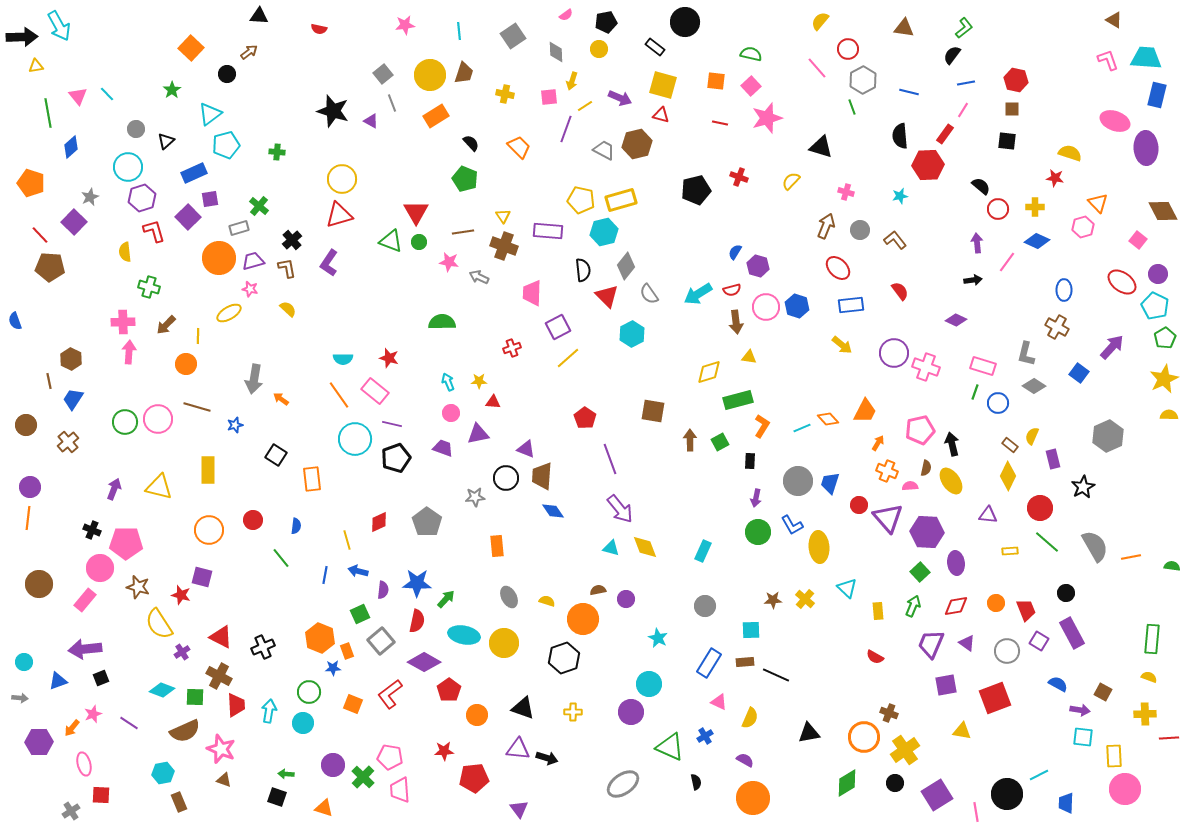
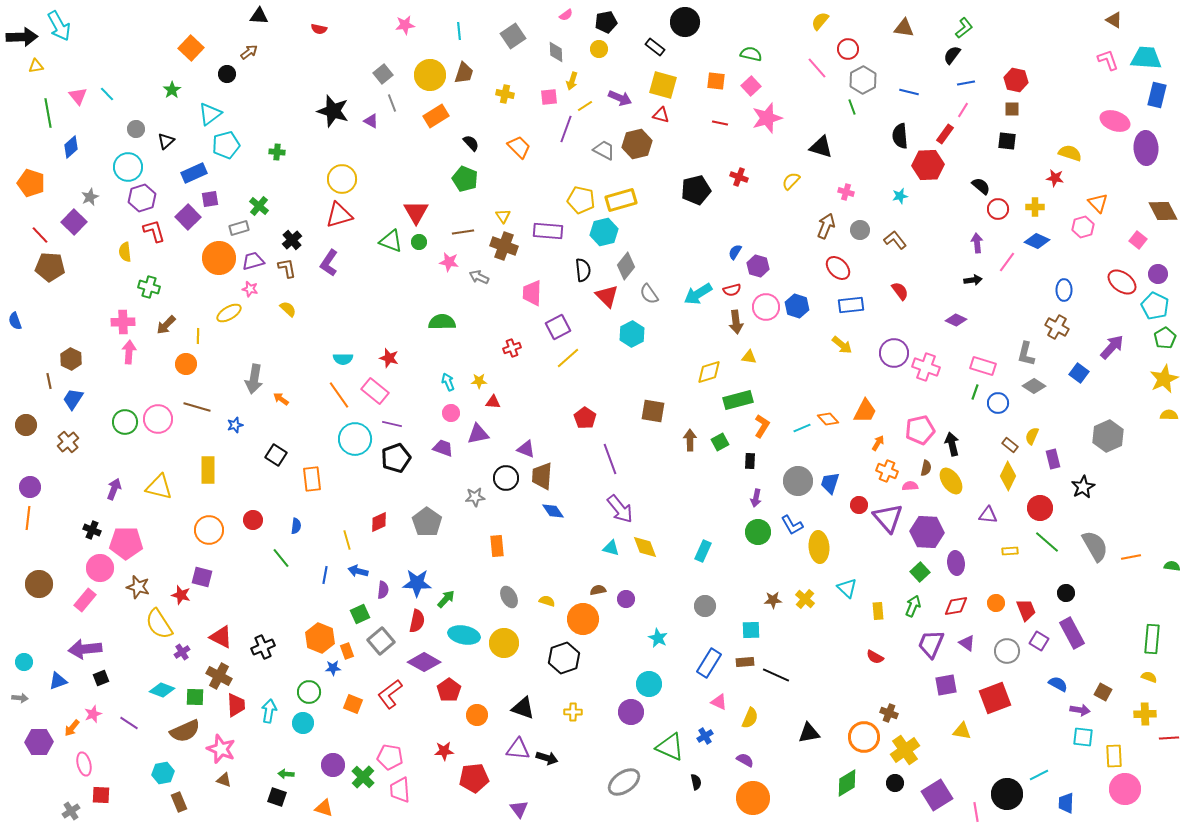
gray ellipse at (623, 784): moved 1 px right, 2 px up
